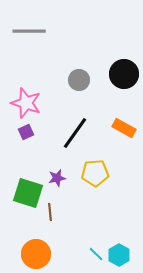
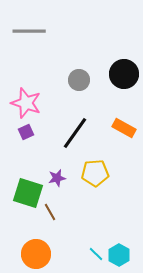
brown line: rotated 24 degrees counterclockwise
